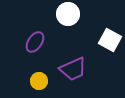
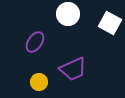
white square: moved 17 px up
yellow circle: moved 1 px down
